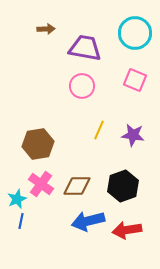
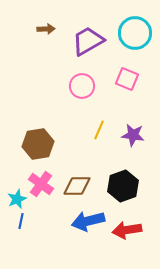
purple trapezoid: moved 3 px right, 7 px up; rotated 40 degrees counterclockwise
pink square: moved 8 px left, 1 px up
